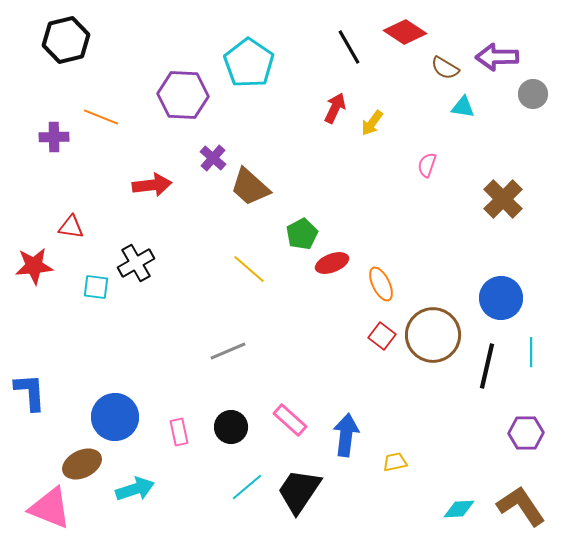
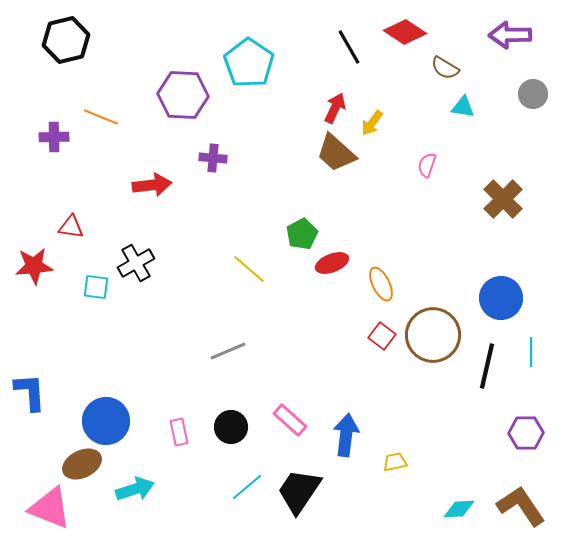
purple arrow at (497, 57): moved 13 px right, 22 px up
purple cross at (213, 158): rotated 36 degrees counterclockwise
brown trapezoid at (250, 187): moved 86 px right, 34 px up
blue circle at (115, 417): moved 9 px left, 4 px down
